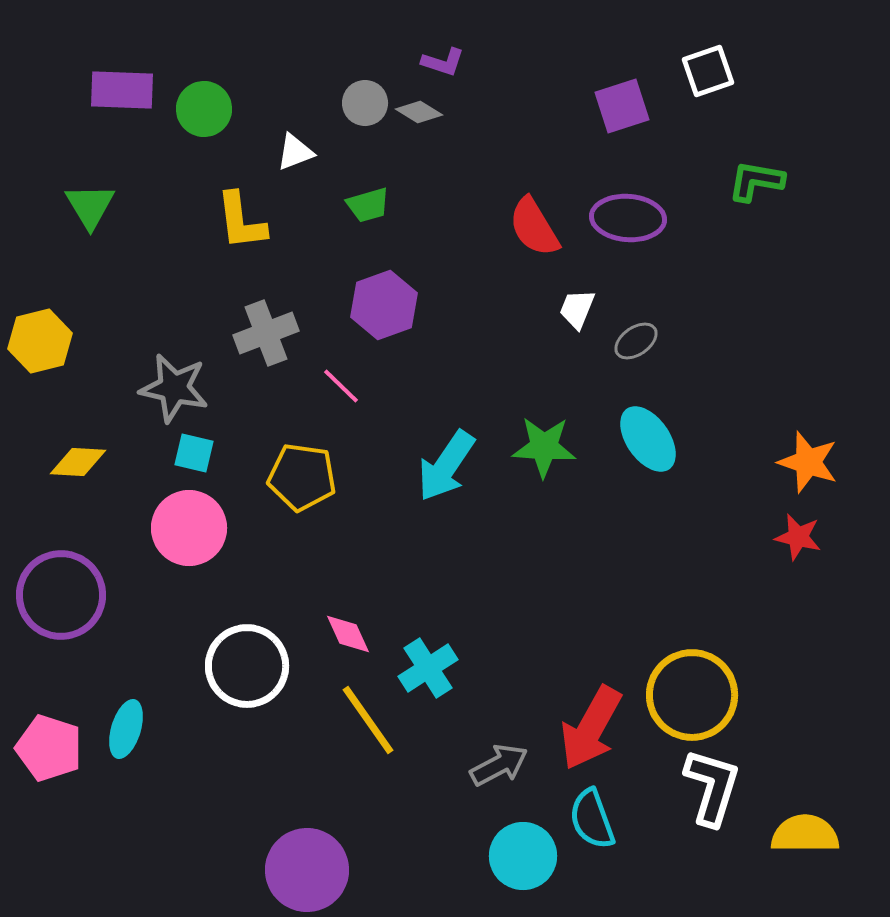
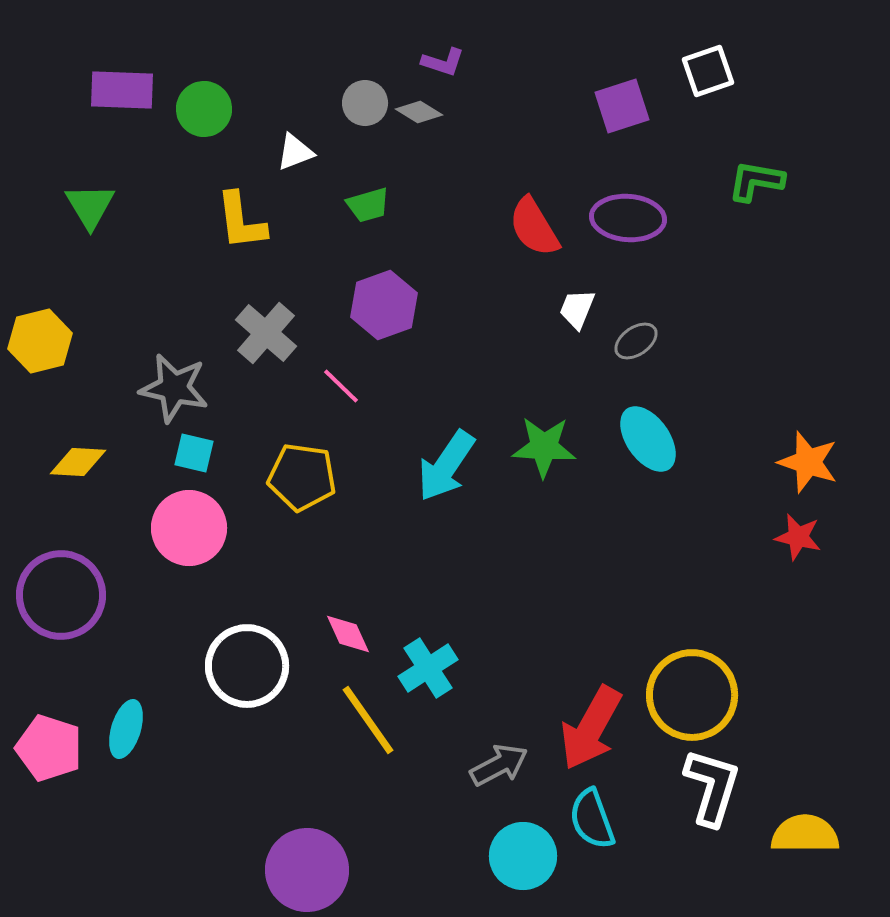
gray cross at (266, 333): rotated 28 degrees counterclockwise
